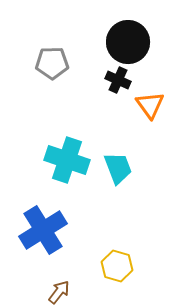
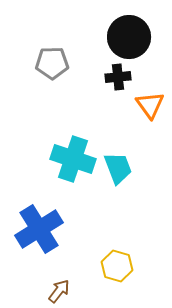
black circle: moved 1 px right, 5 px up
black cross: moved 3 px up; rotated 30 degrees counterclockwise
cyan cross: moved 6 px right, 1 px up
blue cross: moved 4 px left, 1 px up
brown arrow: moved 1 px up
